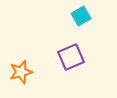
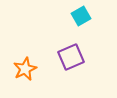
orange star: moved 4 px right, 3 px up; rotated 10 degrees counterclockwise
